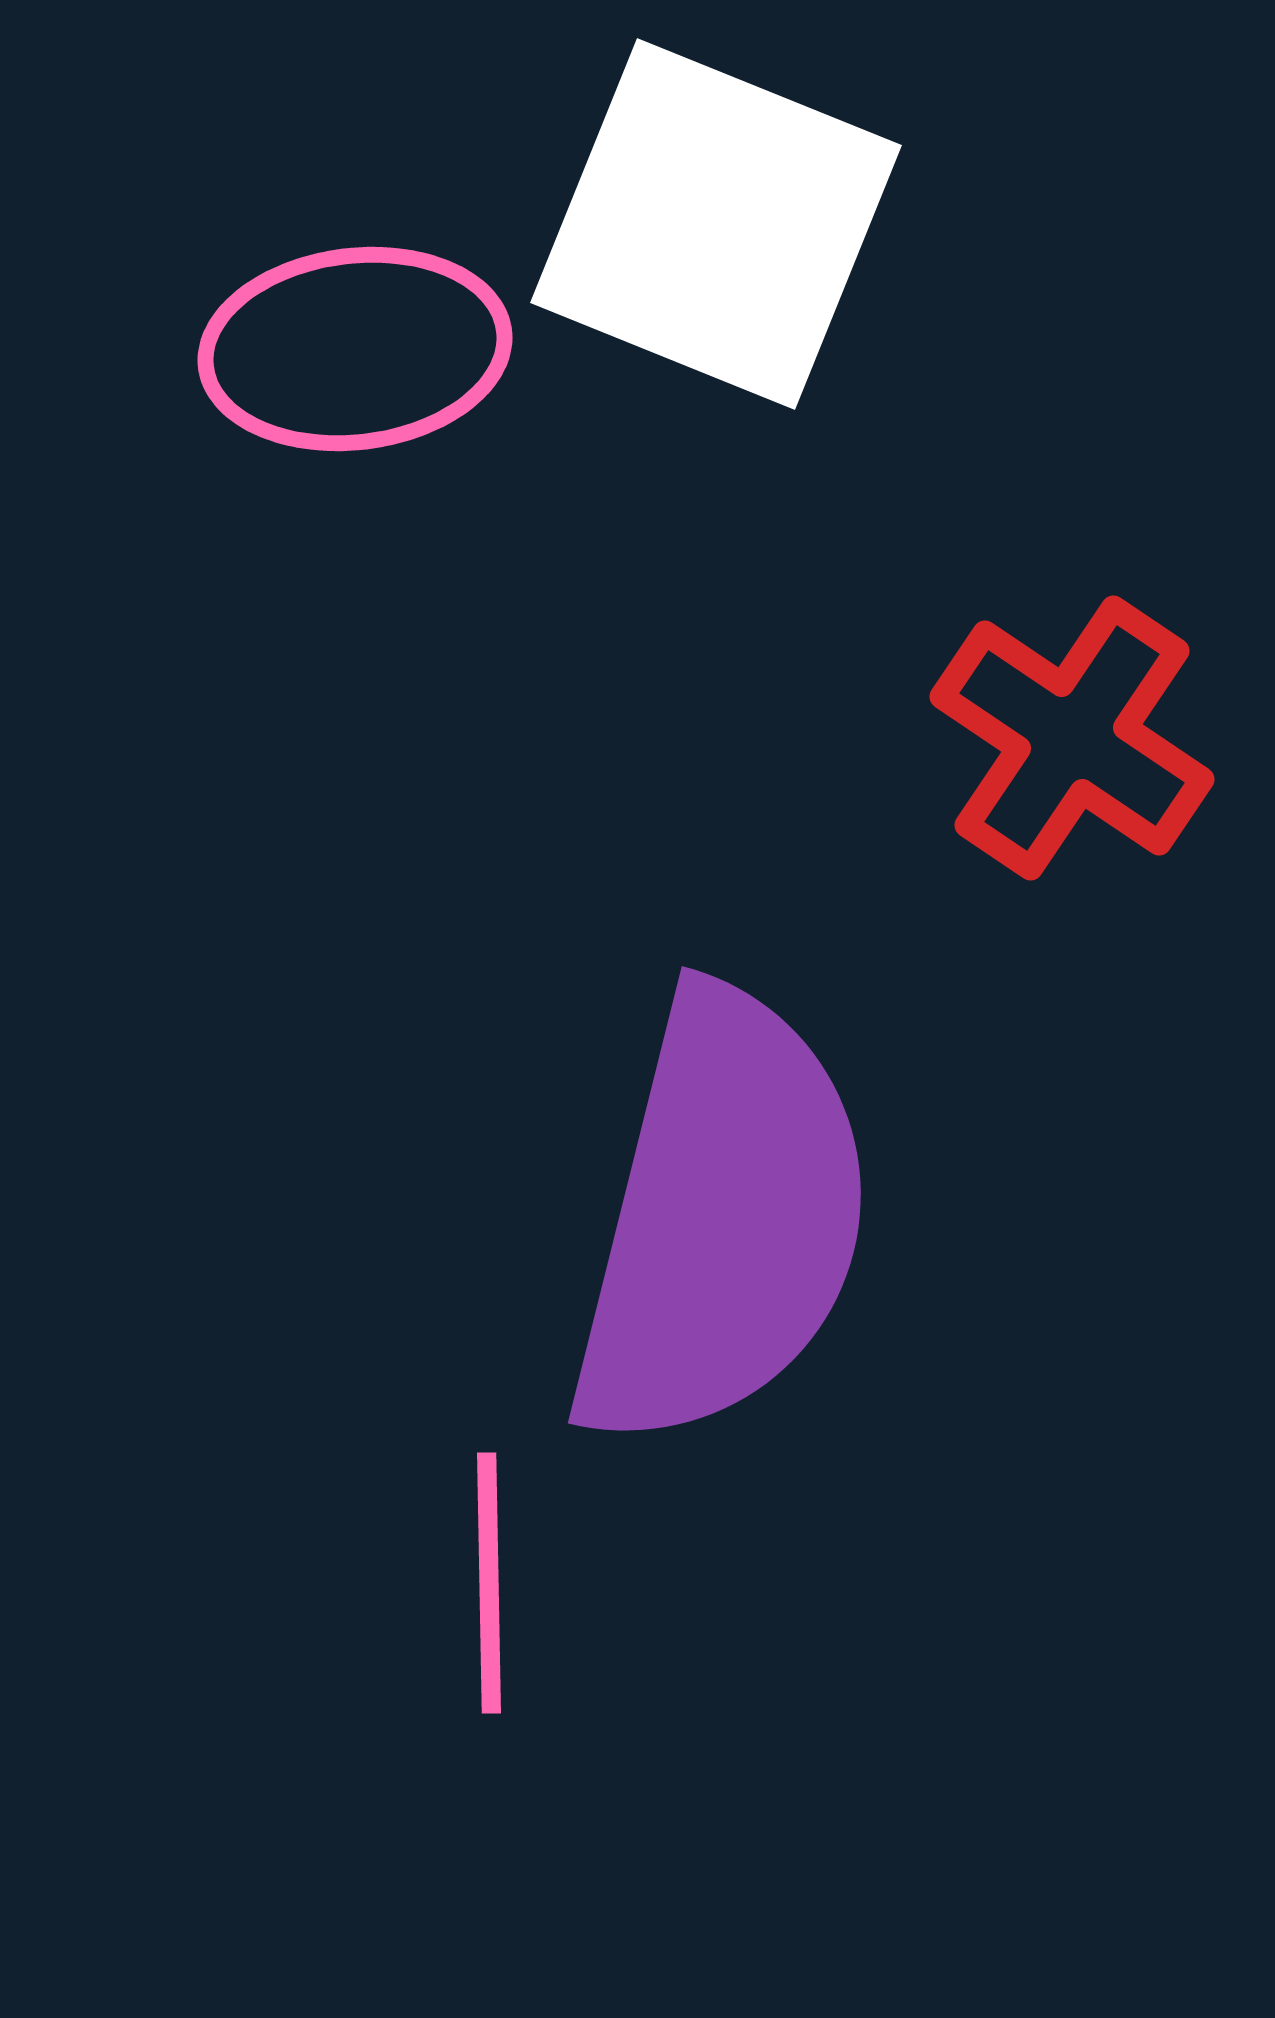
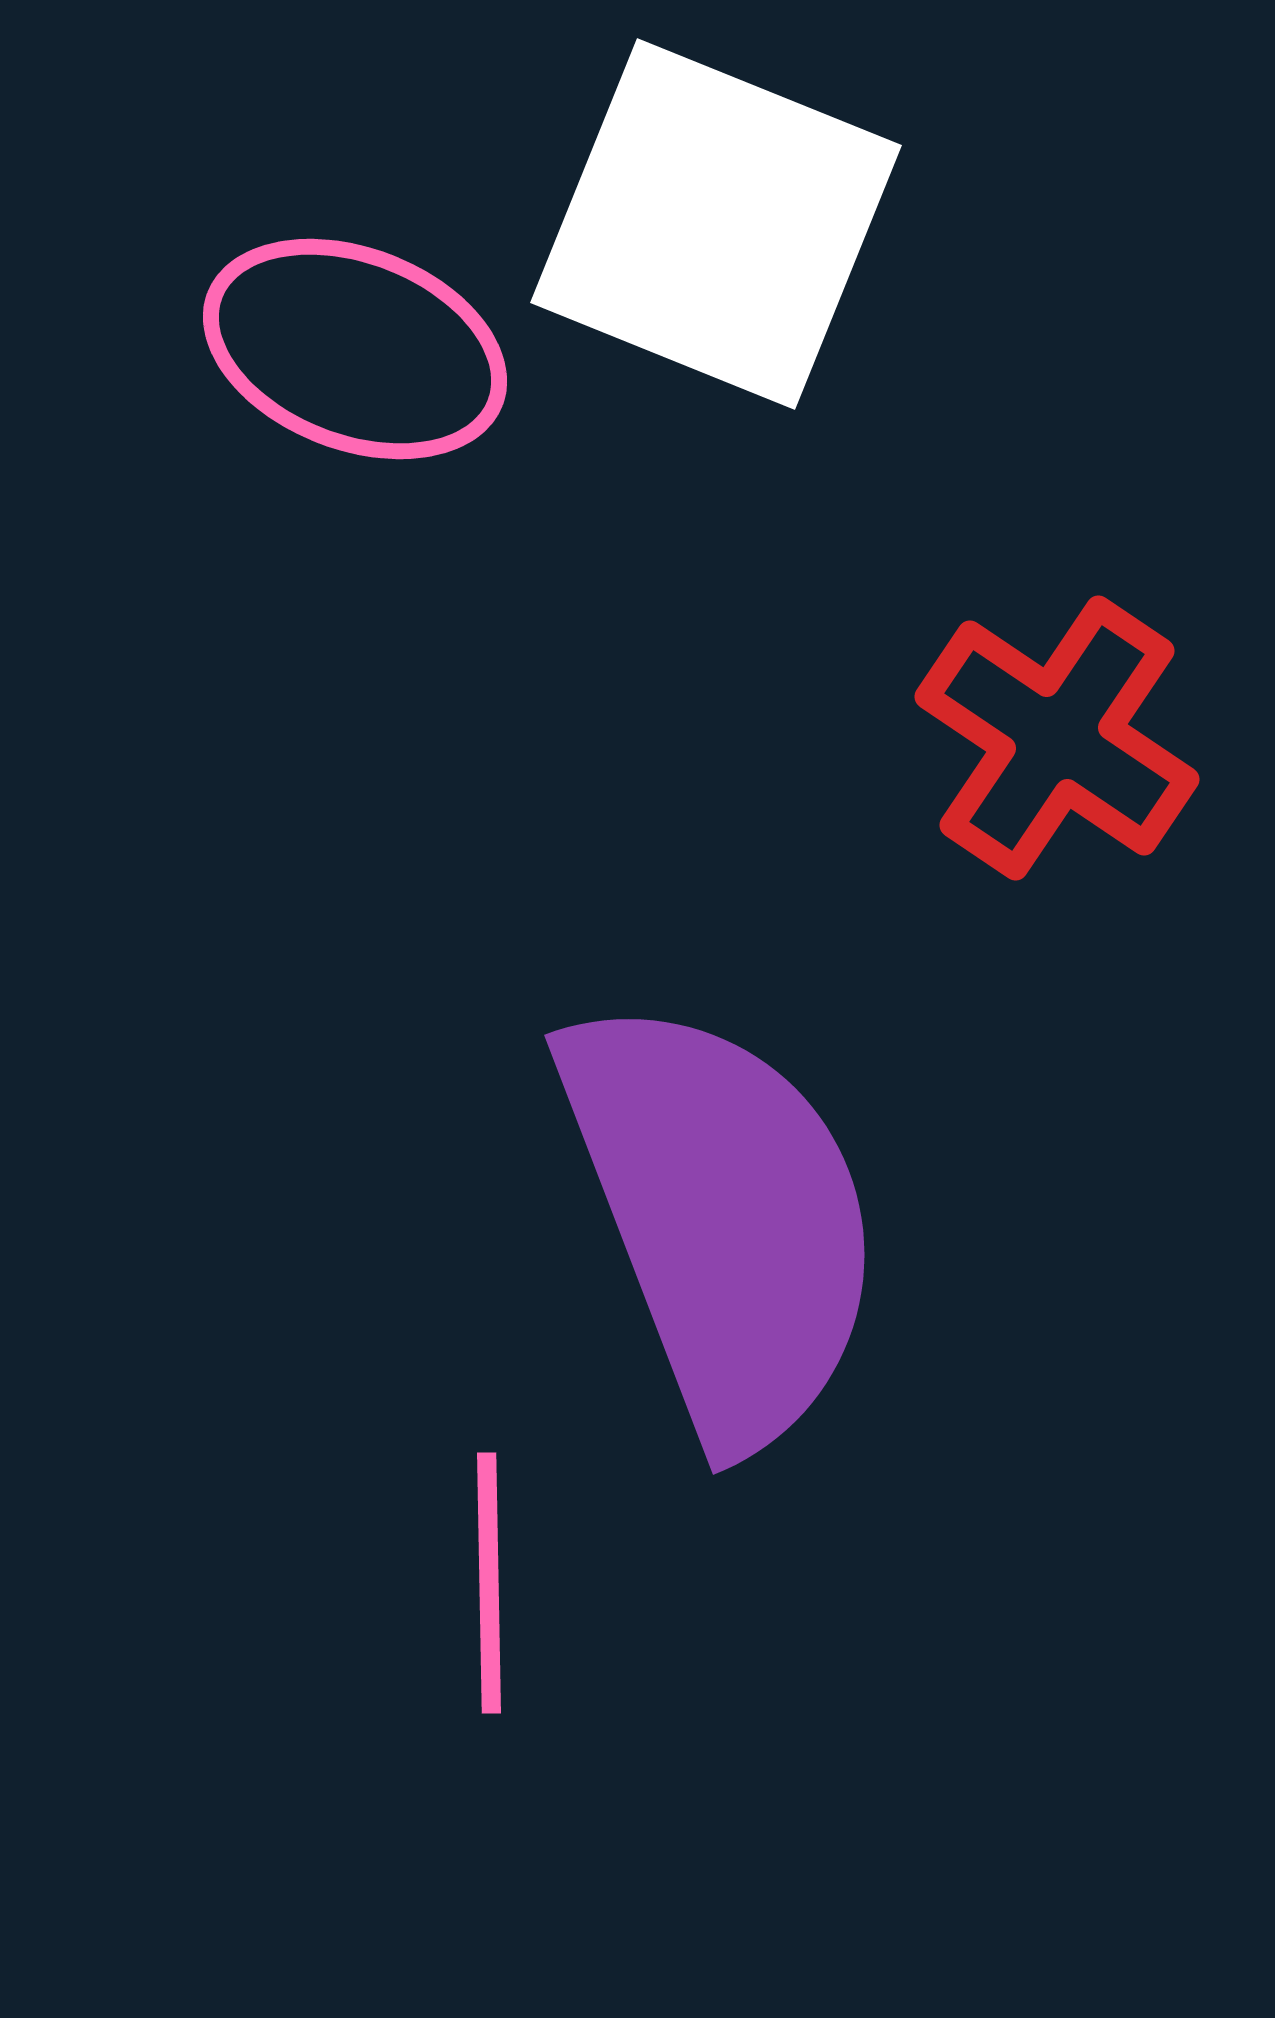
pink ellipse: rotated 28 degrees clockwise
red cross: moved 15 px left
purple semicircle: rotated 35 degrees counterclockwise
